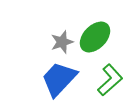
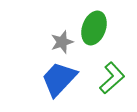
green ellipse: moved 1 px left, 9 px up; rotated 24 degrees counterclockwise
green L-shape: moved 2 px right, 2 px up
